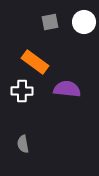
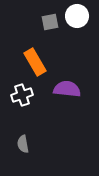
white circle: moved 7 px left, 6 px up
orange rectangle: rotated 24 degrees clockwise
white cross: moved 4 px down; rotated 20 degrees counterclockwise
